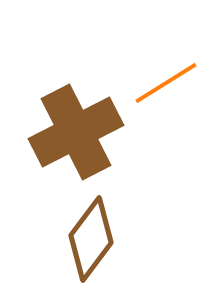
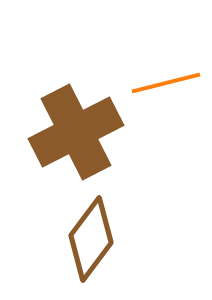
orange line: rotated 18 degrees clockwise
